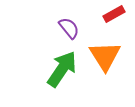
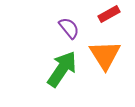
red rectangle: moved 5 px left
orange triangle: moved 1 px up
